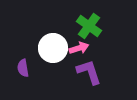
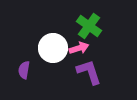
purple semicircle: moved 1 px right, 2 px down; rotated 18 degrees clockwise
